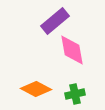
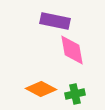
purple rectangle: rotated 52 degrees clockwise
orange diamond: moved 5 px right
